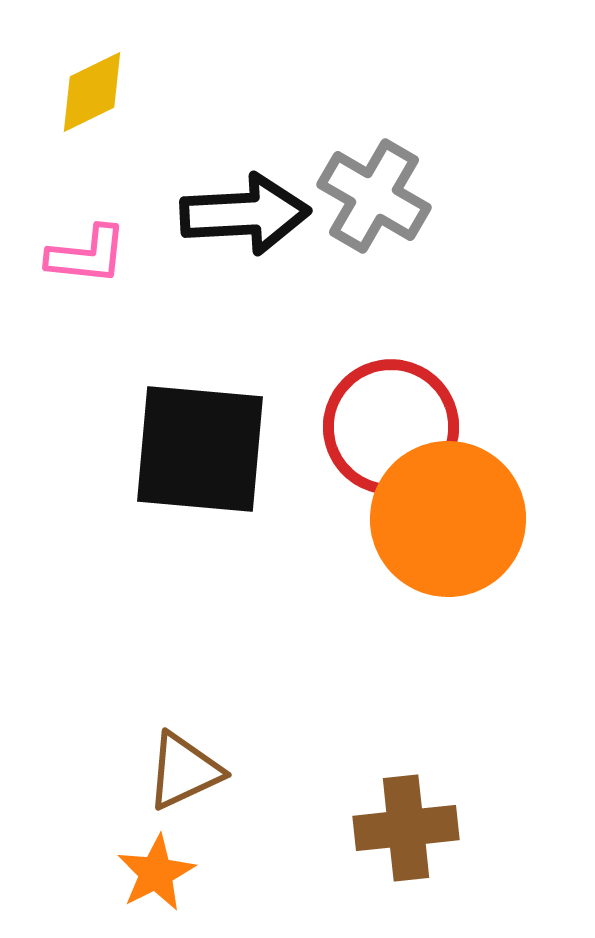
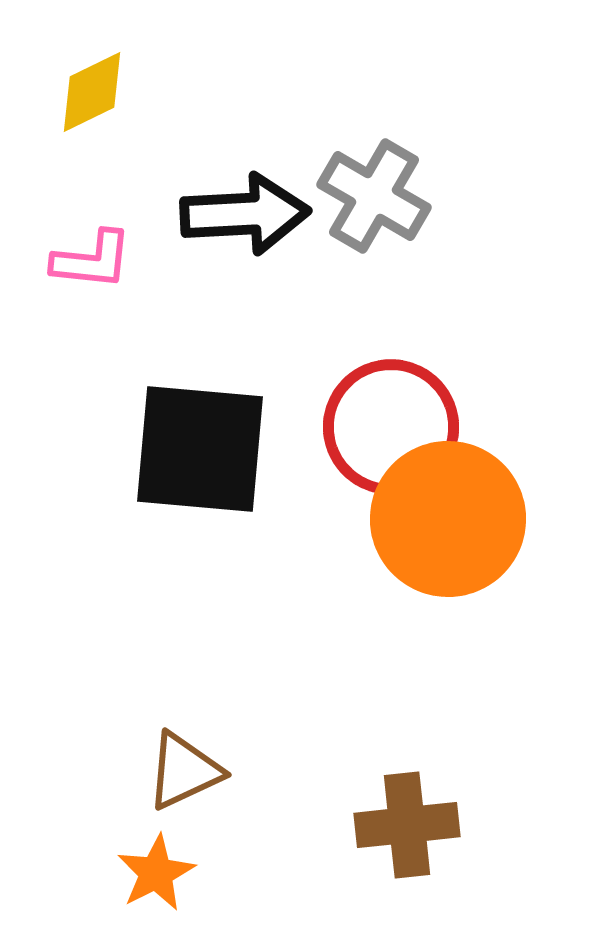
pink L-shape: moved 5 px right, 5 px down
brown cross: moved 1 px right, 3 px up
